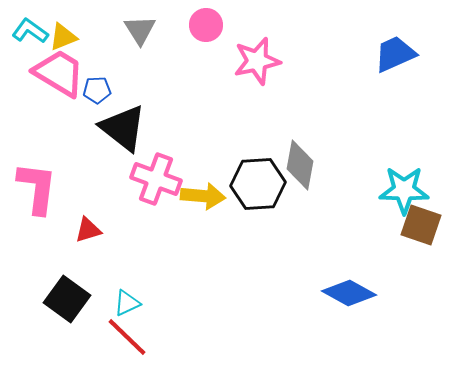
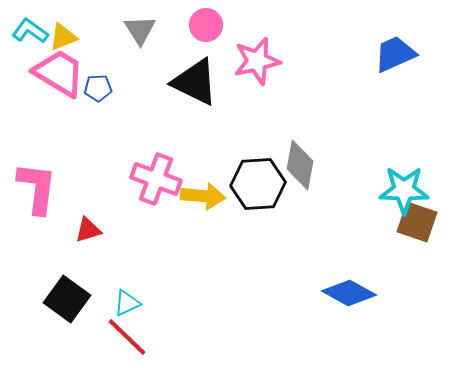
blue pentagon: moved 1 px right, 2 px up
black triangle: moved 72 px right, 46 px up; rotated 12 degrees counterclockwise
brown square: moved 4 px left, 3 px up
